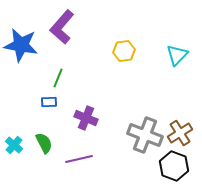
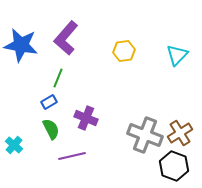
purple L-shape: moved 4 px right, 11 px down
blue rectangle: rotated 28 degrees counterclockwise
green semicircle: moved 7 px right, 14 px up
purple line: moved 7 px left, 3 px up
